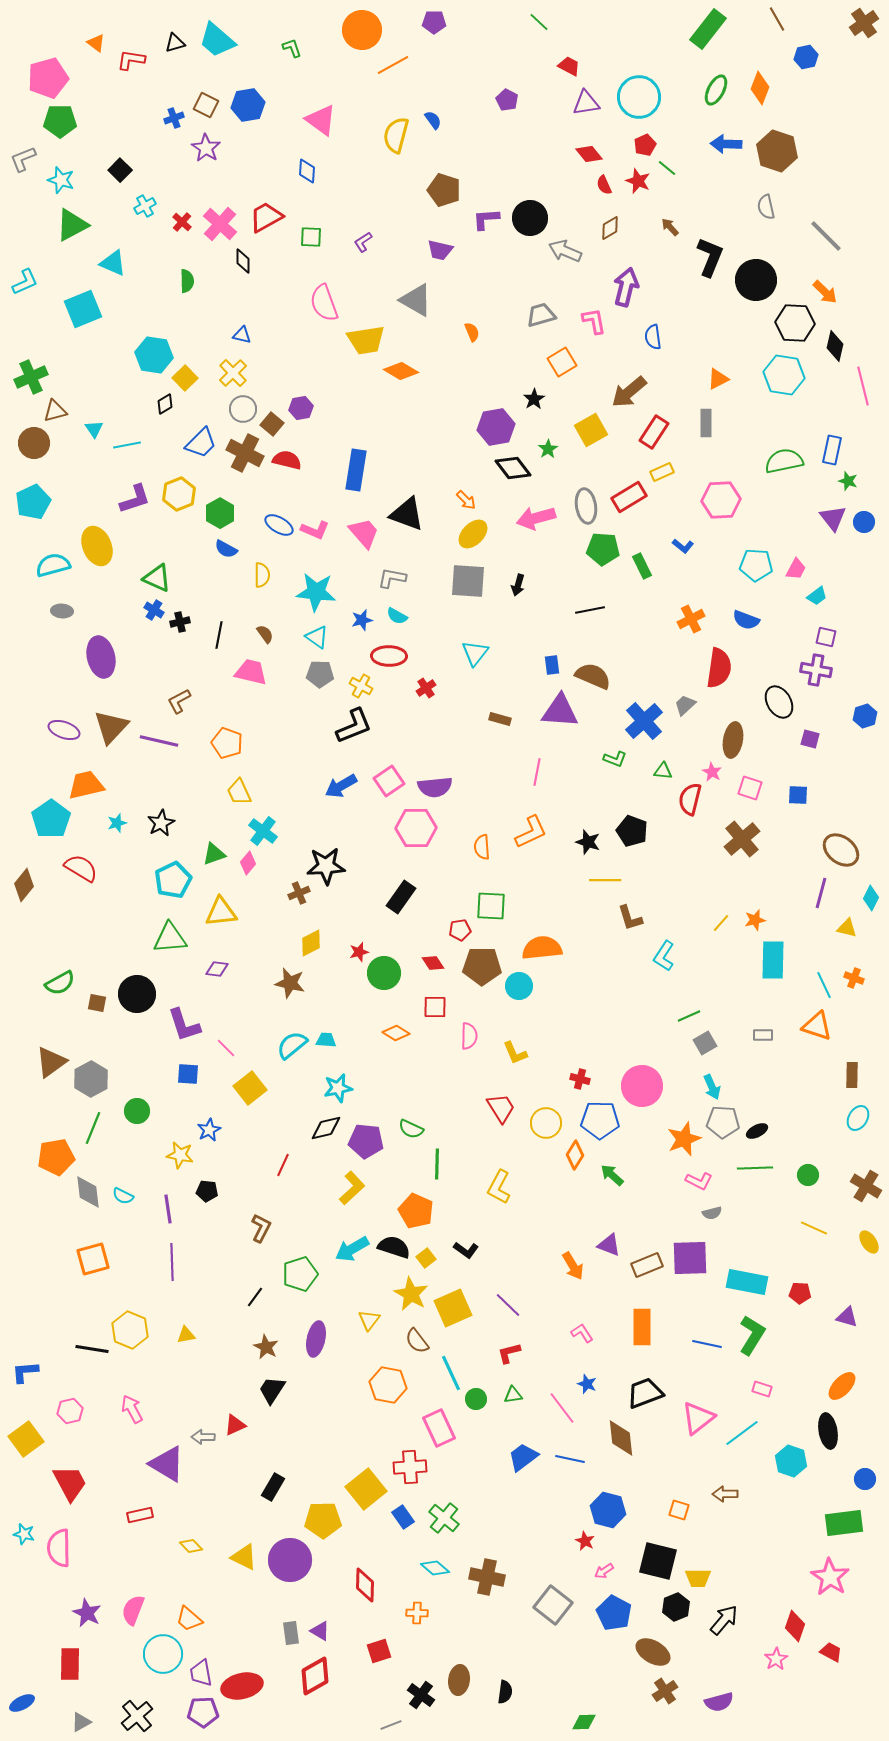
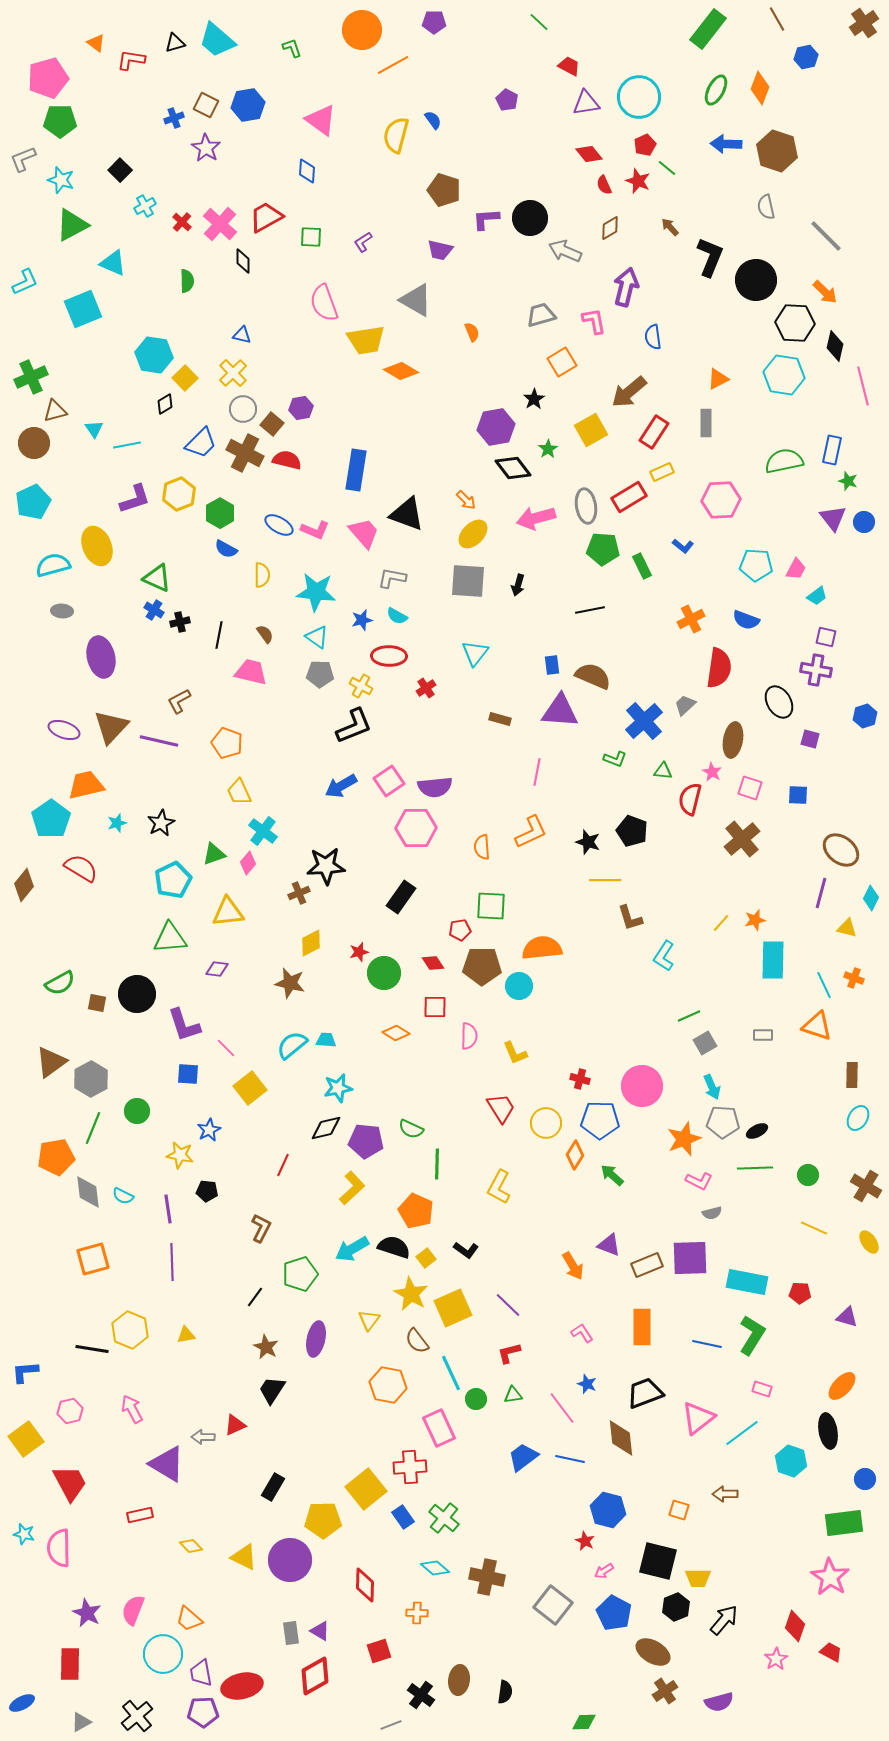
yellow triangle at (221, 912): moved 7 px right
